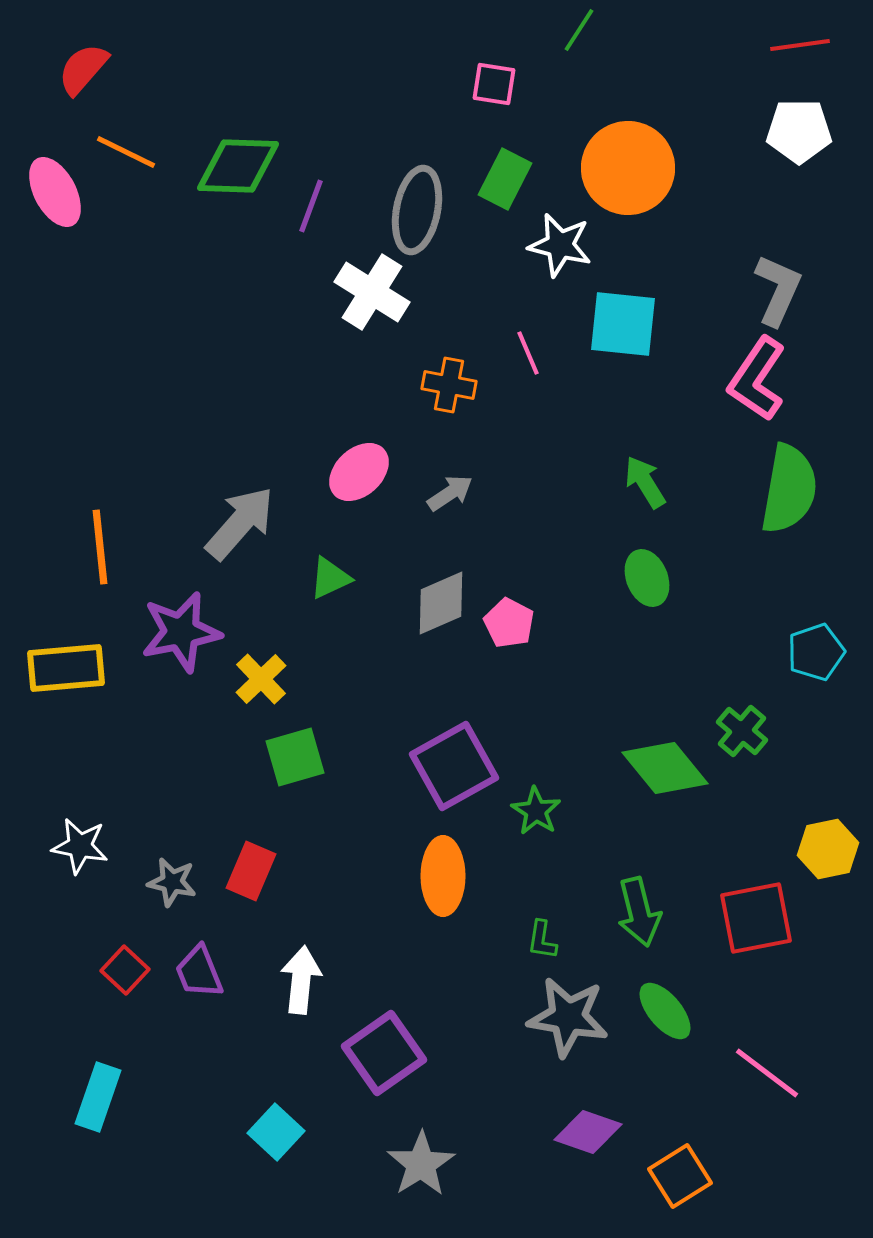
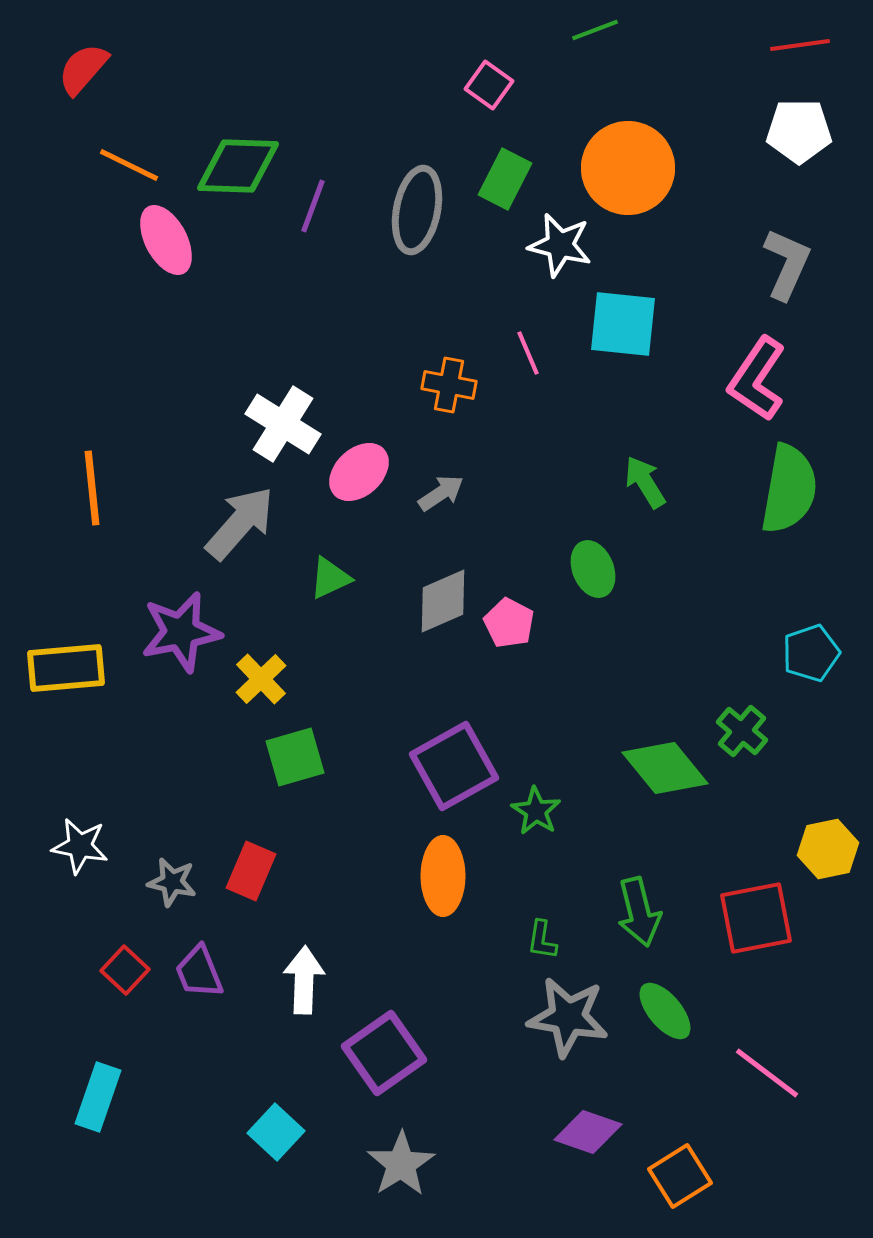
green line at (579, 30): moved 16 px right; rotated 36 degrees clockwise
pink square at (494, 84): moved 5 px left, 1 px down; rotated 27 degrees clockwise
orange line at (126, 152): moved 3 px right, 13 px down
pink ellipse at (55, 192): moved 111 px right, 48 px down
purple line at (311, 206): moved 2 px right
gray L-shape at (778, 290): moved 9 px right, 26 px up
white cross at (372, 292): moved 89 px left, 132 px down
gray arrow at (450, 493): moved 9 px left
orange line at (100, 547): moved 8 px left, 59 px up
green ellipse at (647, 578): moved 54 px left, 9 px up
gray diamond at (441, 603): moved 2 px right, 2 px up
cyan pentagon at (816, 652): moved 5 px left, 1 px down
white arrow at (301, 980): moved 3 px right; rotated 4 degrees counterclockwise
gray star at (421, 1164): moved 20 px left
